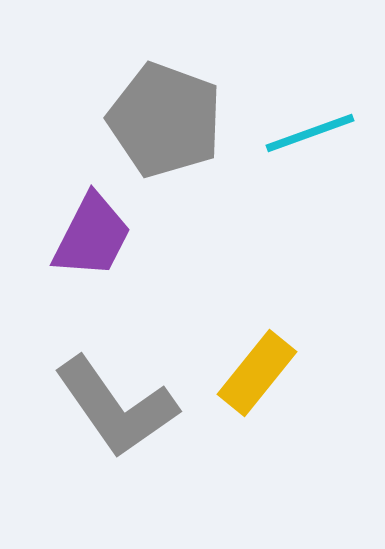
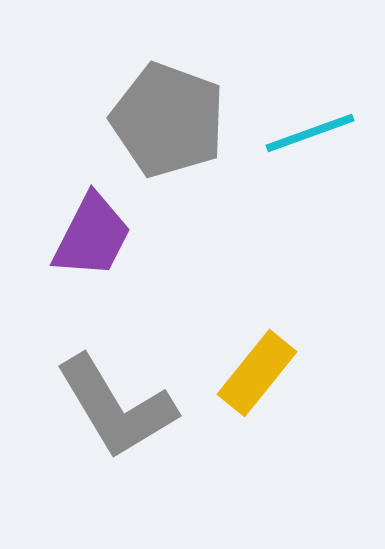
gray pentagon: moved 3 px right
gray L-shape: rotated 4 degrees clockwise
